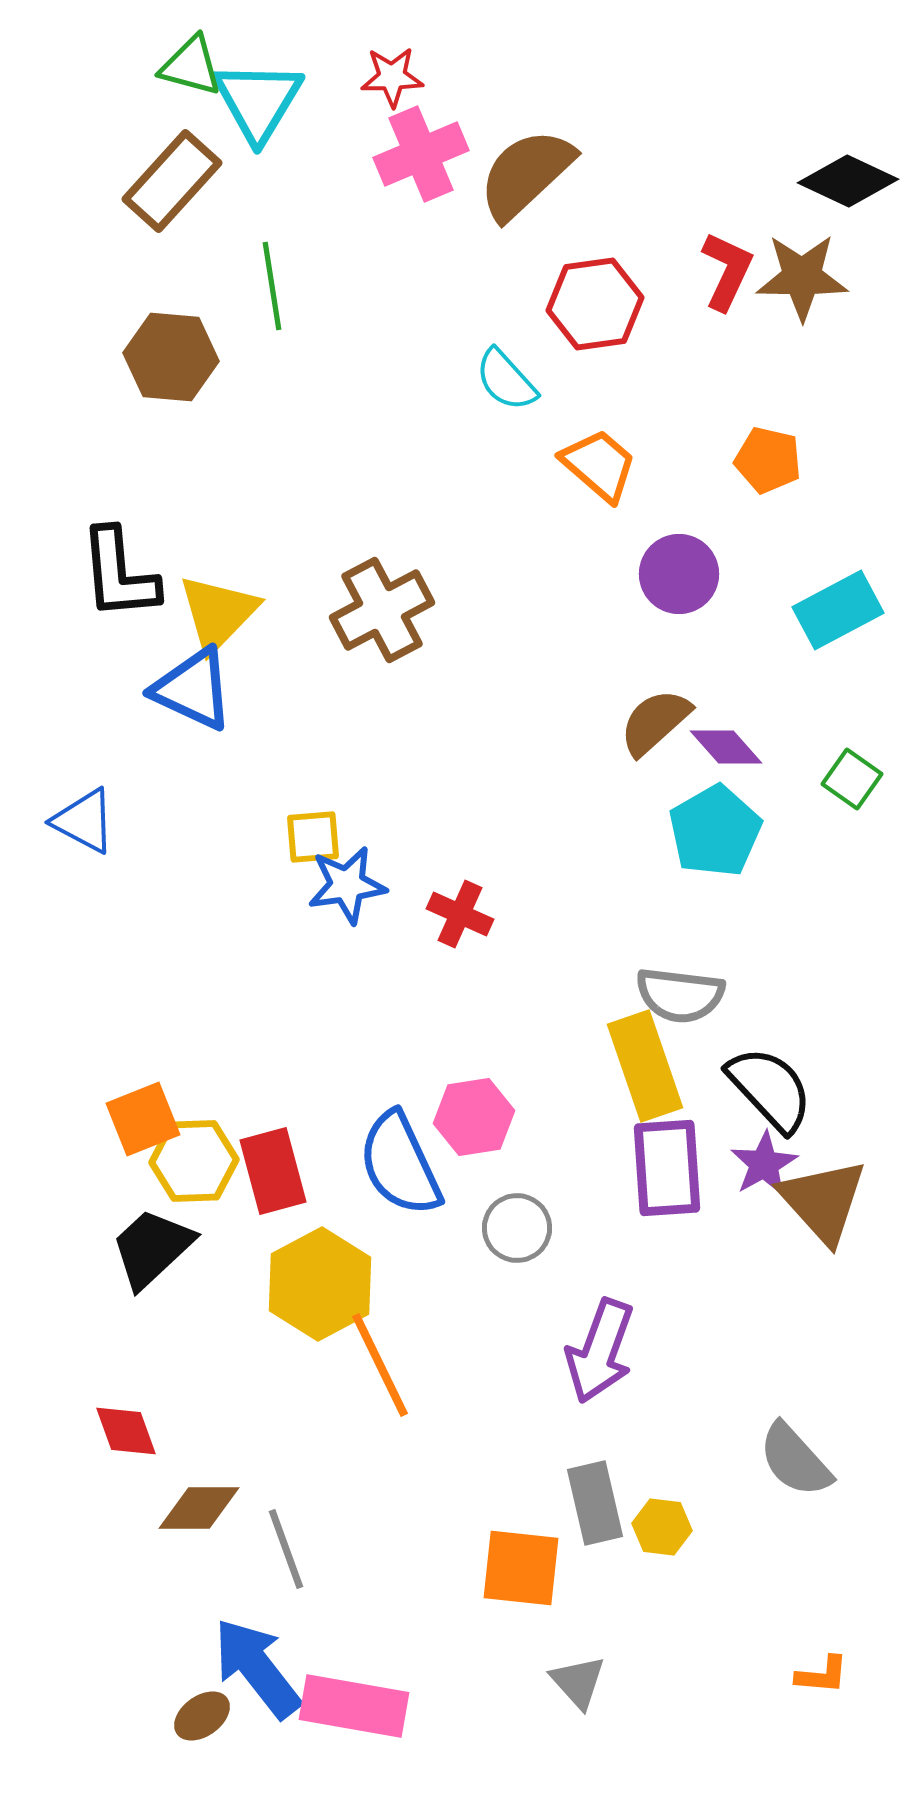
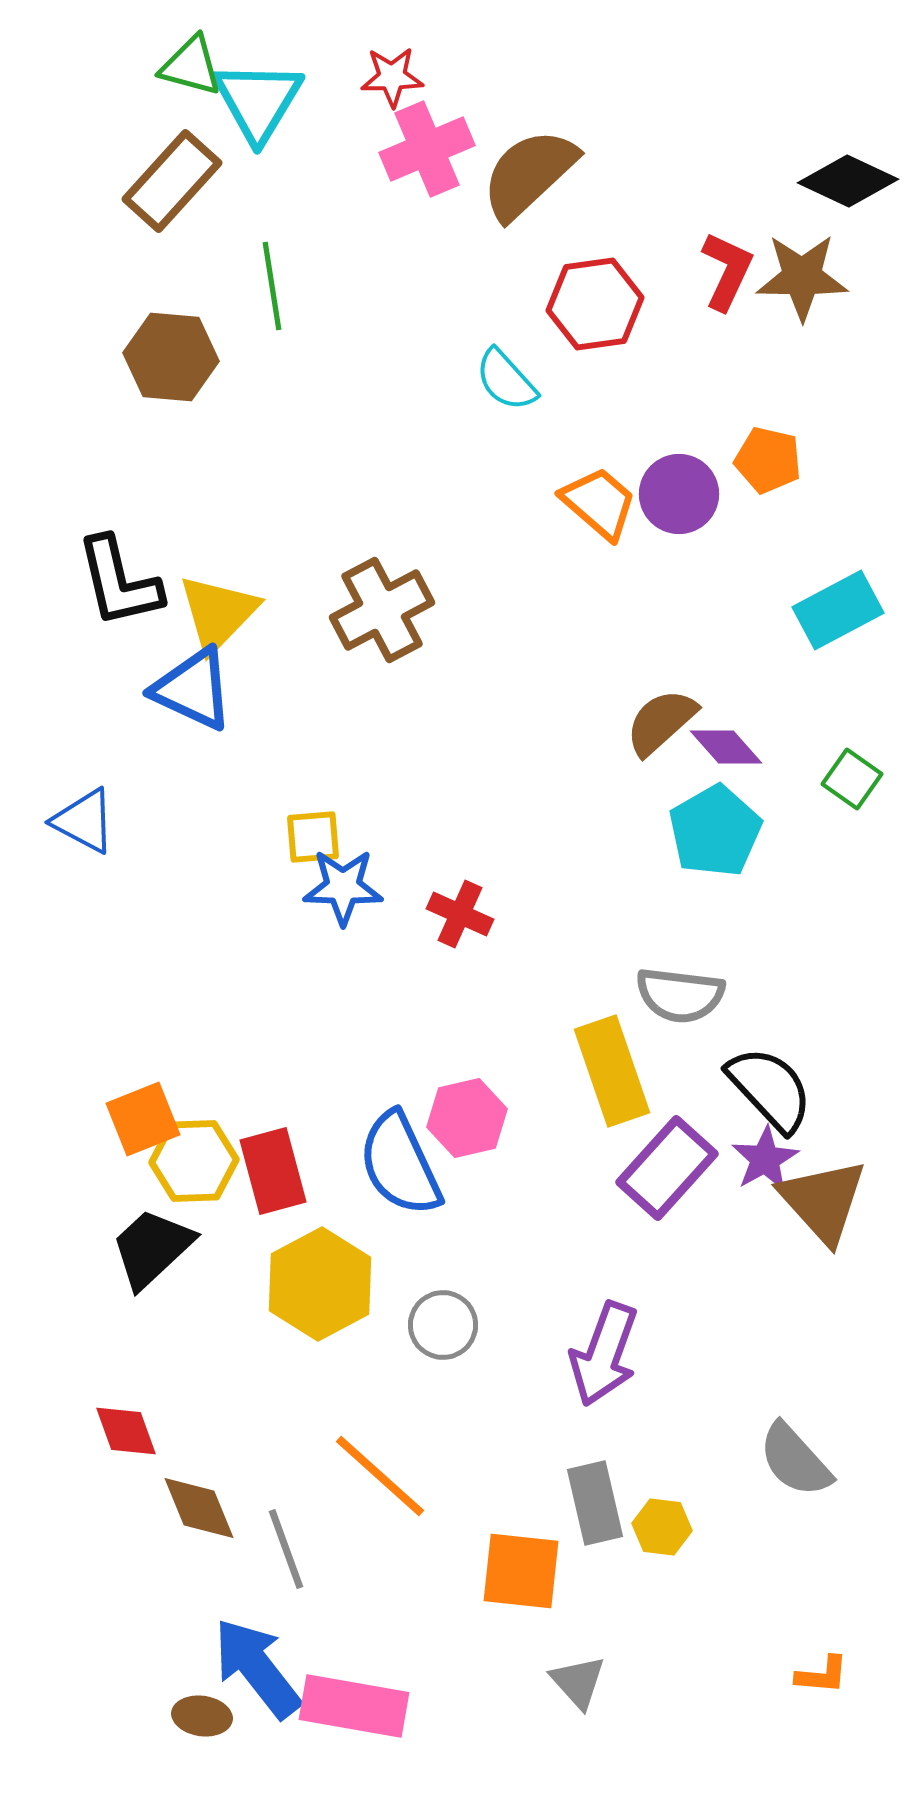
pink cross at (421, 154): moved 6 px right, 5 px up
brown semicircle at (526, 174): moved 3 px right
orange trapezoid at (599, 465): moved 38 px down
black L-shape at (119, 574): moved 8 px down; rotated 8 degrees counterclockwise
purple circle at (679, 574): moved 80 px up
brown semicircle at (655, 722): moved 6 px right
blue star at (347, 885): moved 4 px left, 2 px down; rotated 10 degrees clockwise
yellow rectangle at (645, 1066): moved 33 px left, 5 px down
pink hexagon at (474, 1117): moved 7 px left, 1 px down; rotated 4 degrees counterclockwise
purple star at (764, 1164): moved 1 px right, 5 px up
purple rectangle at (667, 1168): rotated 46 degrees clockwise
gray circle at (517, 1228): moved 74 px left, 97 px down
purple arrow at (600, 1351): moved 4 px right, 3 px down
orange line at (380, 1365): moved 111 px down; rotated 22 degrees counterclockwise
brown diamond at (199, 1508): rotated 68 degrees clockwise
orange square at (521, 1568): moved 3 px down
brown ellipse at (202, 1716): rotated 44 degrees clockwise
